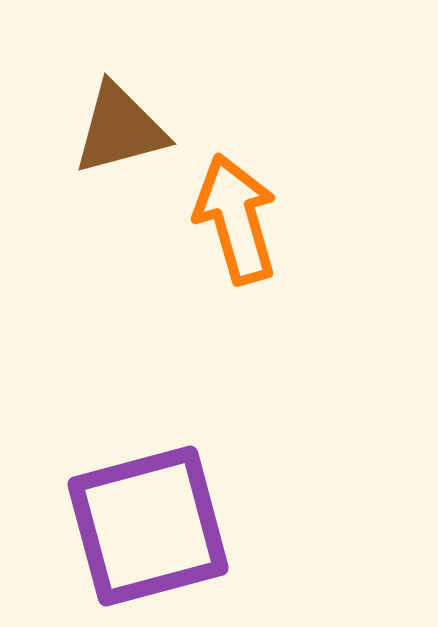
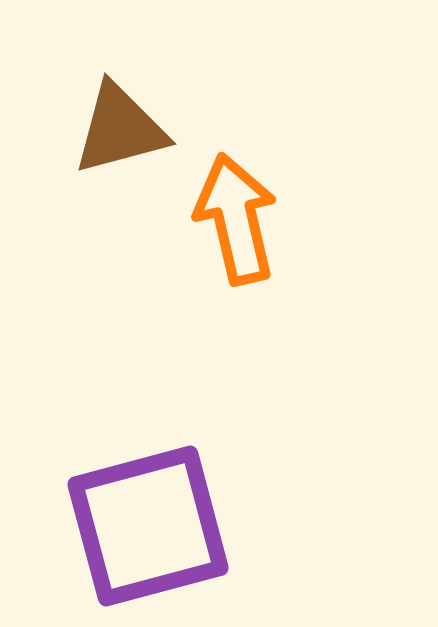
orange arrow: rotated 3 degrees clockwise
